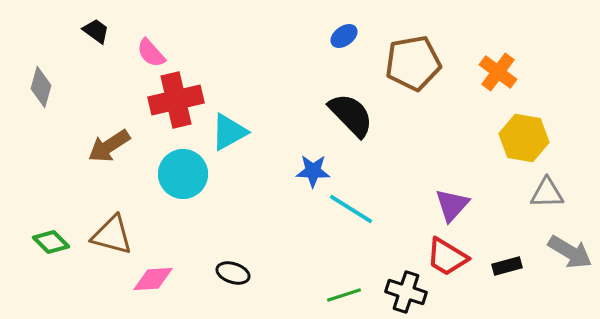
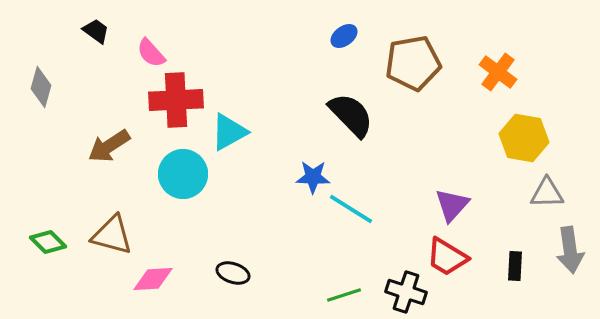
red cross: rotated 10 degrees clockwise
blue star: moved 6 px down
green diamond: moved 3 px left
gray arrow: moved 2 px up; rotated 51 degrees clockwise
black rectangle: moved 8 px right; rotated 72 degrees counterclockwise
